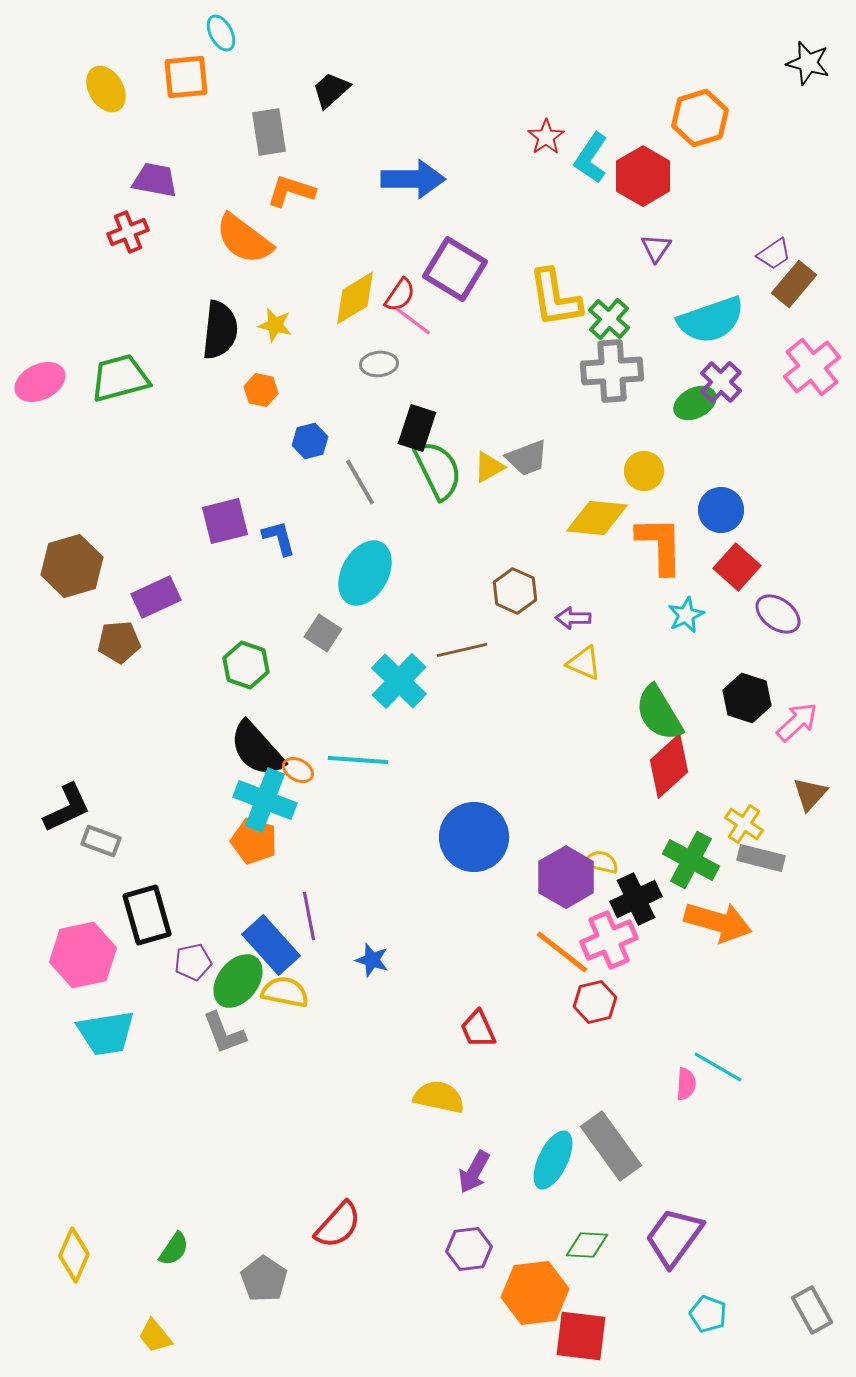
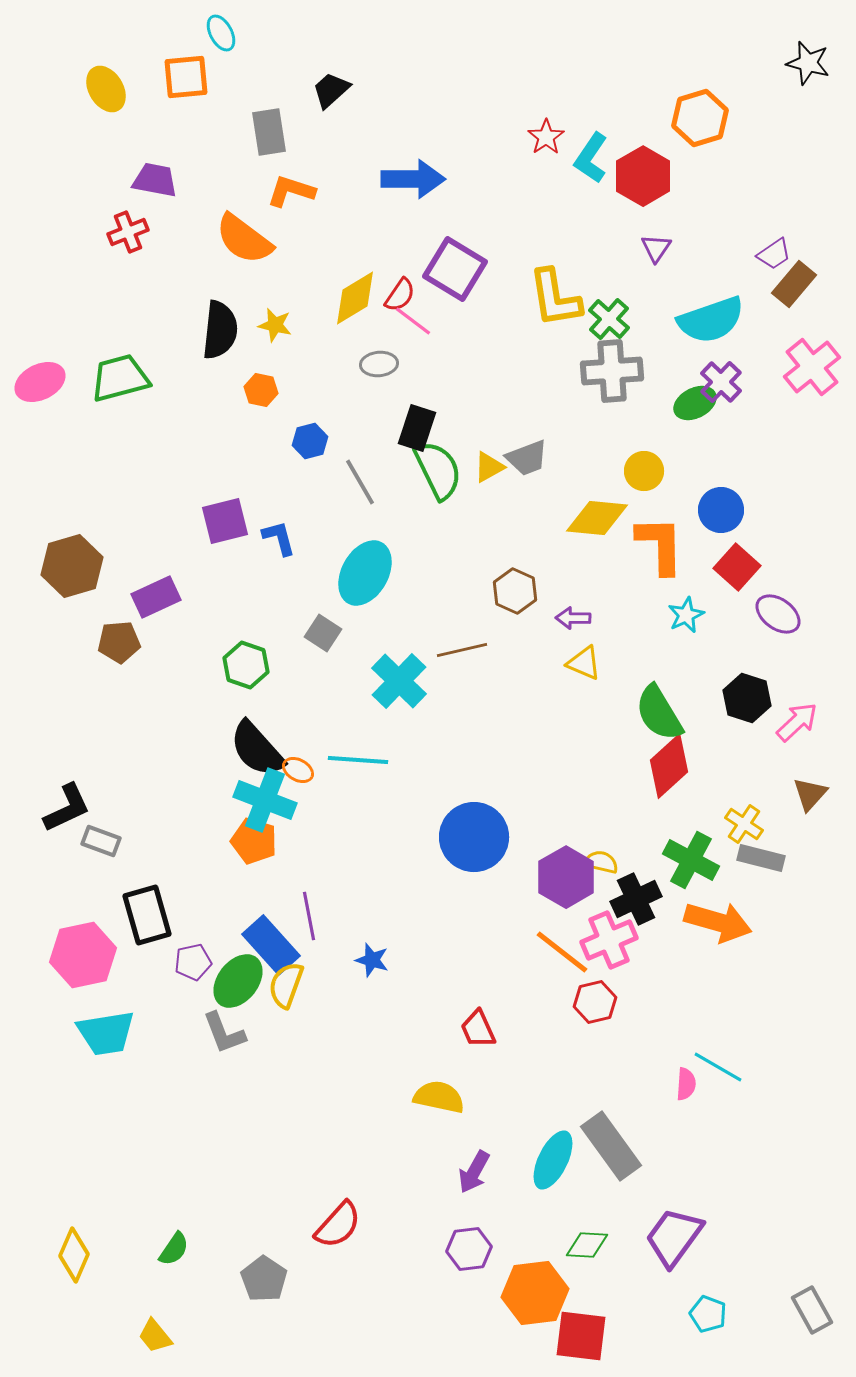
yellow semicircle at (285, 992): moved 1 px right, 7 px up; rotated 81 degrees counterclockwise
